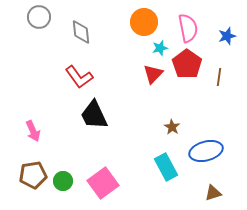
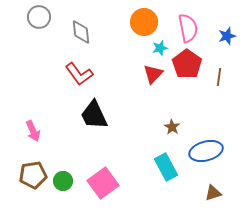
red L-shape: moved 3 px up
